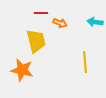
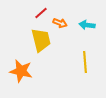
red line: rotated 40 degrees counterclockwise
cyan arrow: moved 8 px left, 3 px down
yellow trapezoid: moved 5 px right, 1 px up
orange star: moved 1 px left, 1 px down
